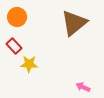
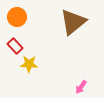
brown triangle: moved 1 px left, 1 px up
red rectangle: moved 1 px right
pink arrow: moved 2 px left; rotated 80 degrees counterclockwise
